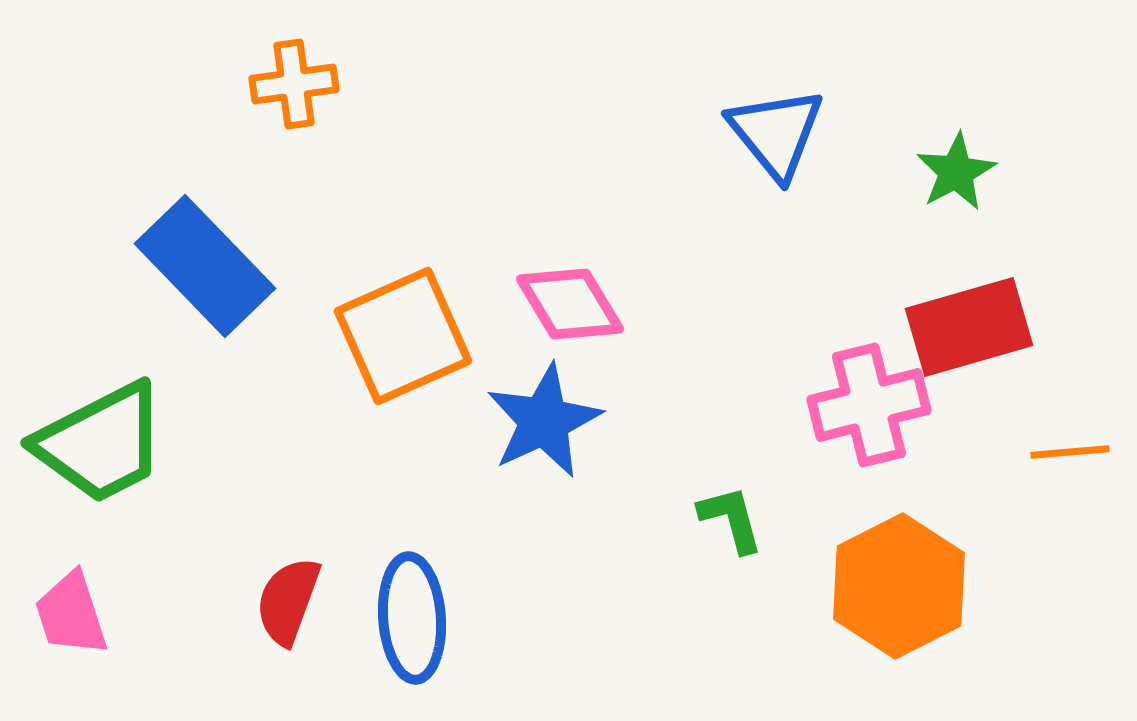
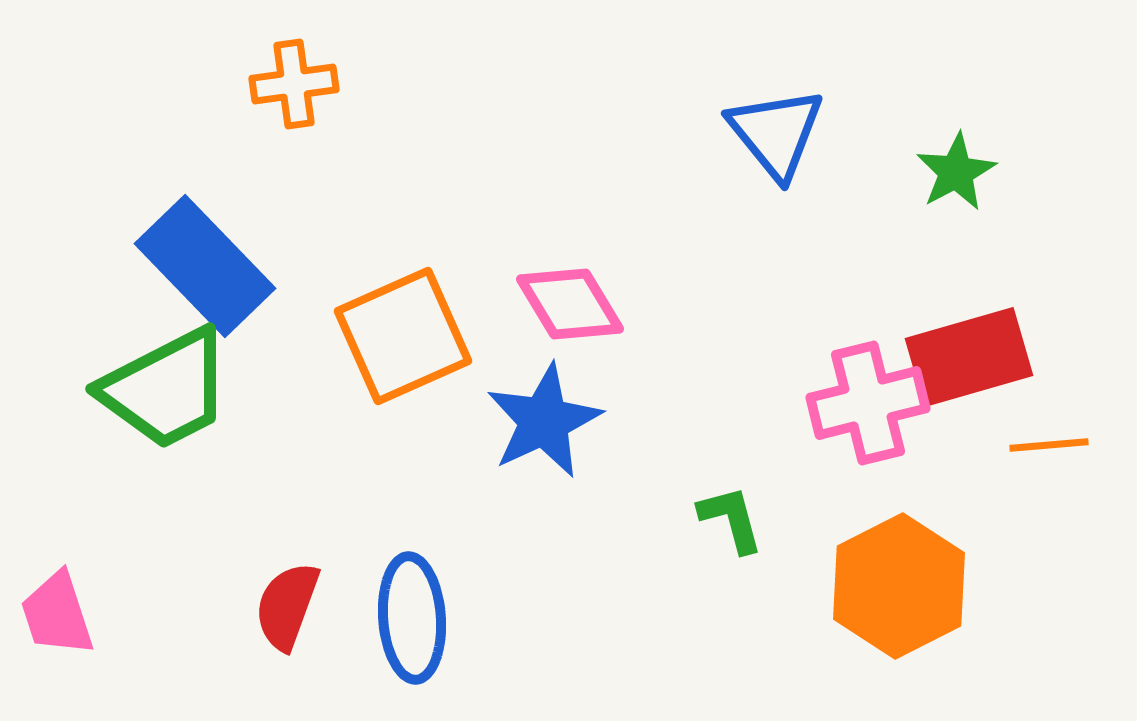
red rectangle: moved 30 px down
pink cross: moved 1 px left, 2 px up
green trapezoid: moved 65 px right, 54 px up
orange line: moved 21 px left, 7 px up
red semicircle: moved 1 px left, 5 px down
pink trapezoid: moved 14 px left
